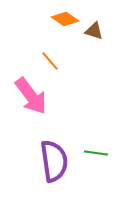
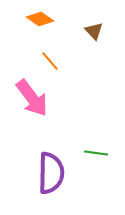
orange diamond: moved 25 px left
brown triangle: rotated 30 degrees clockwise
pink arrow: moved 1 px right, 2 px down
purple semicircle: moved 3 px left, 12 px down; rotated 9 degrees clockwise
